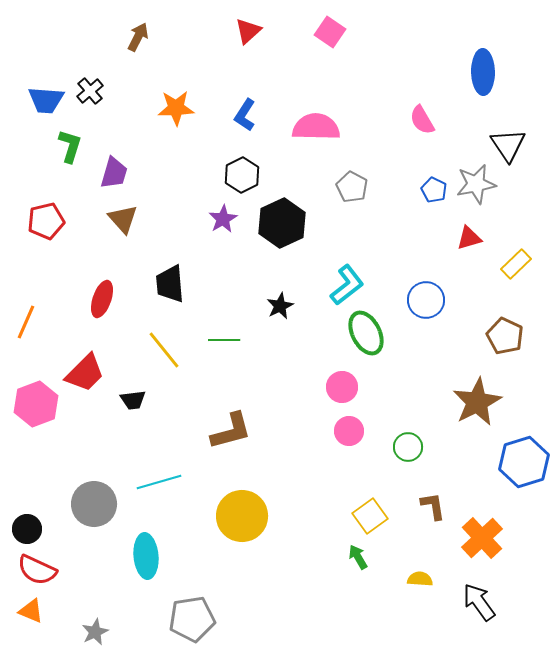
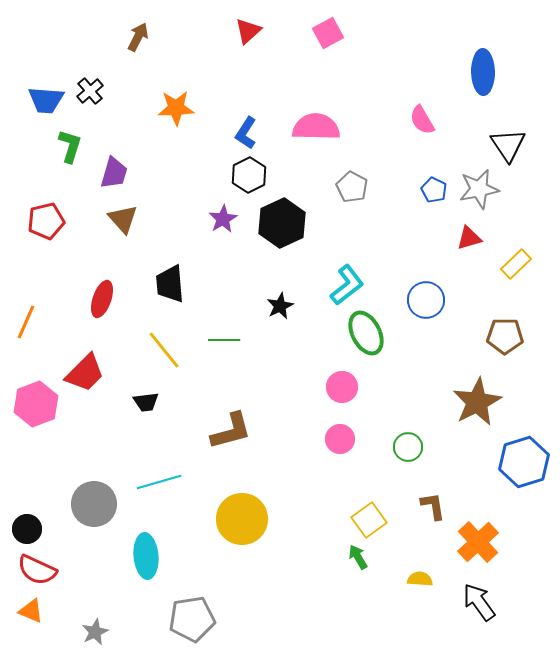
pink square at (330, 32): moved 2 px left, 1 px down; rotated 28 degrees clockwise
blue L-shape at (245, 115): moved 1 px right, 18 px down
black hexagon at (242, 175): moved 7 px right
gray star at (476, 184): moved 3 px right, 5 px down
brown pentagon at (505, 336): rotated 24 degrees counterclockwise
black trapezoid at (133, 400): moved 13 px right, 2 px down
pink circle at (349, 431): moved 9 px left, 8 px down
yellow circle at (242, 516): moved 3 px down
yellow square at (370, 516): moved 1 px left, 4 px down
orange cross at (482, 538): moved 4 px left, 4 px down
